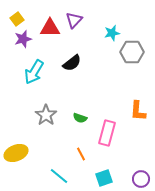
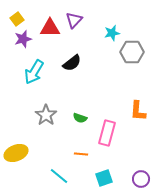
orange line: rotated 56 degrees counterclockwise
